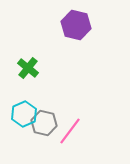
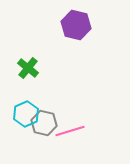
cyan hexagon: moved 2 px right
pink line: rotated 36 degrees clockwise
